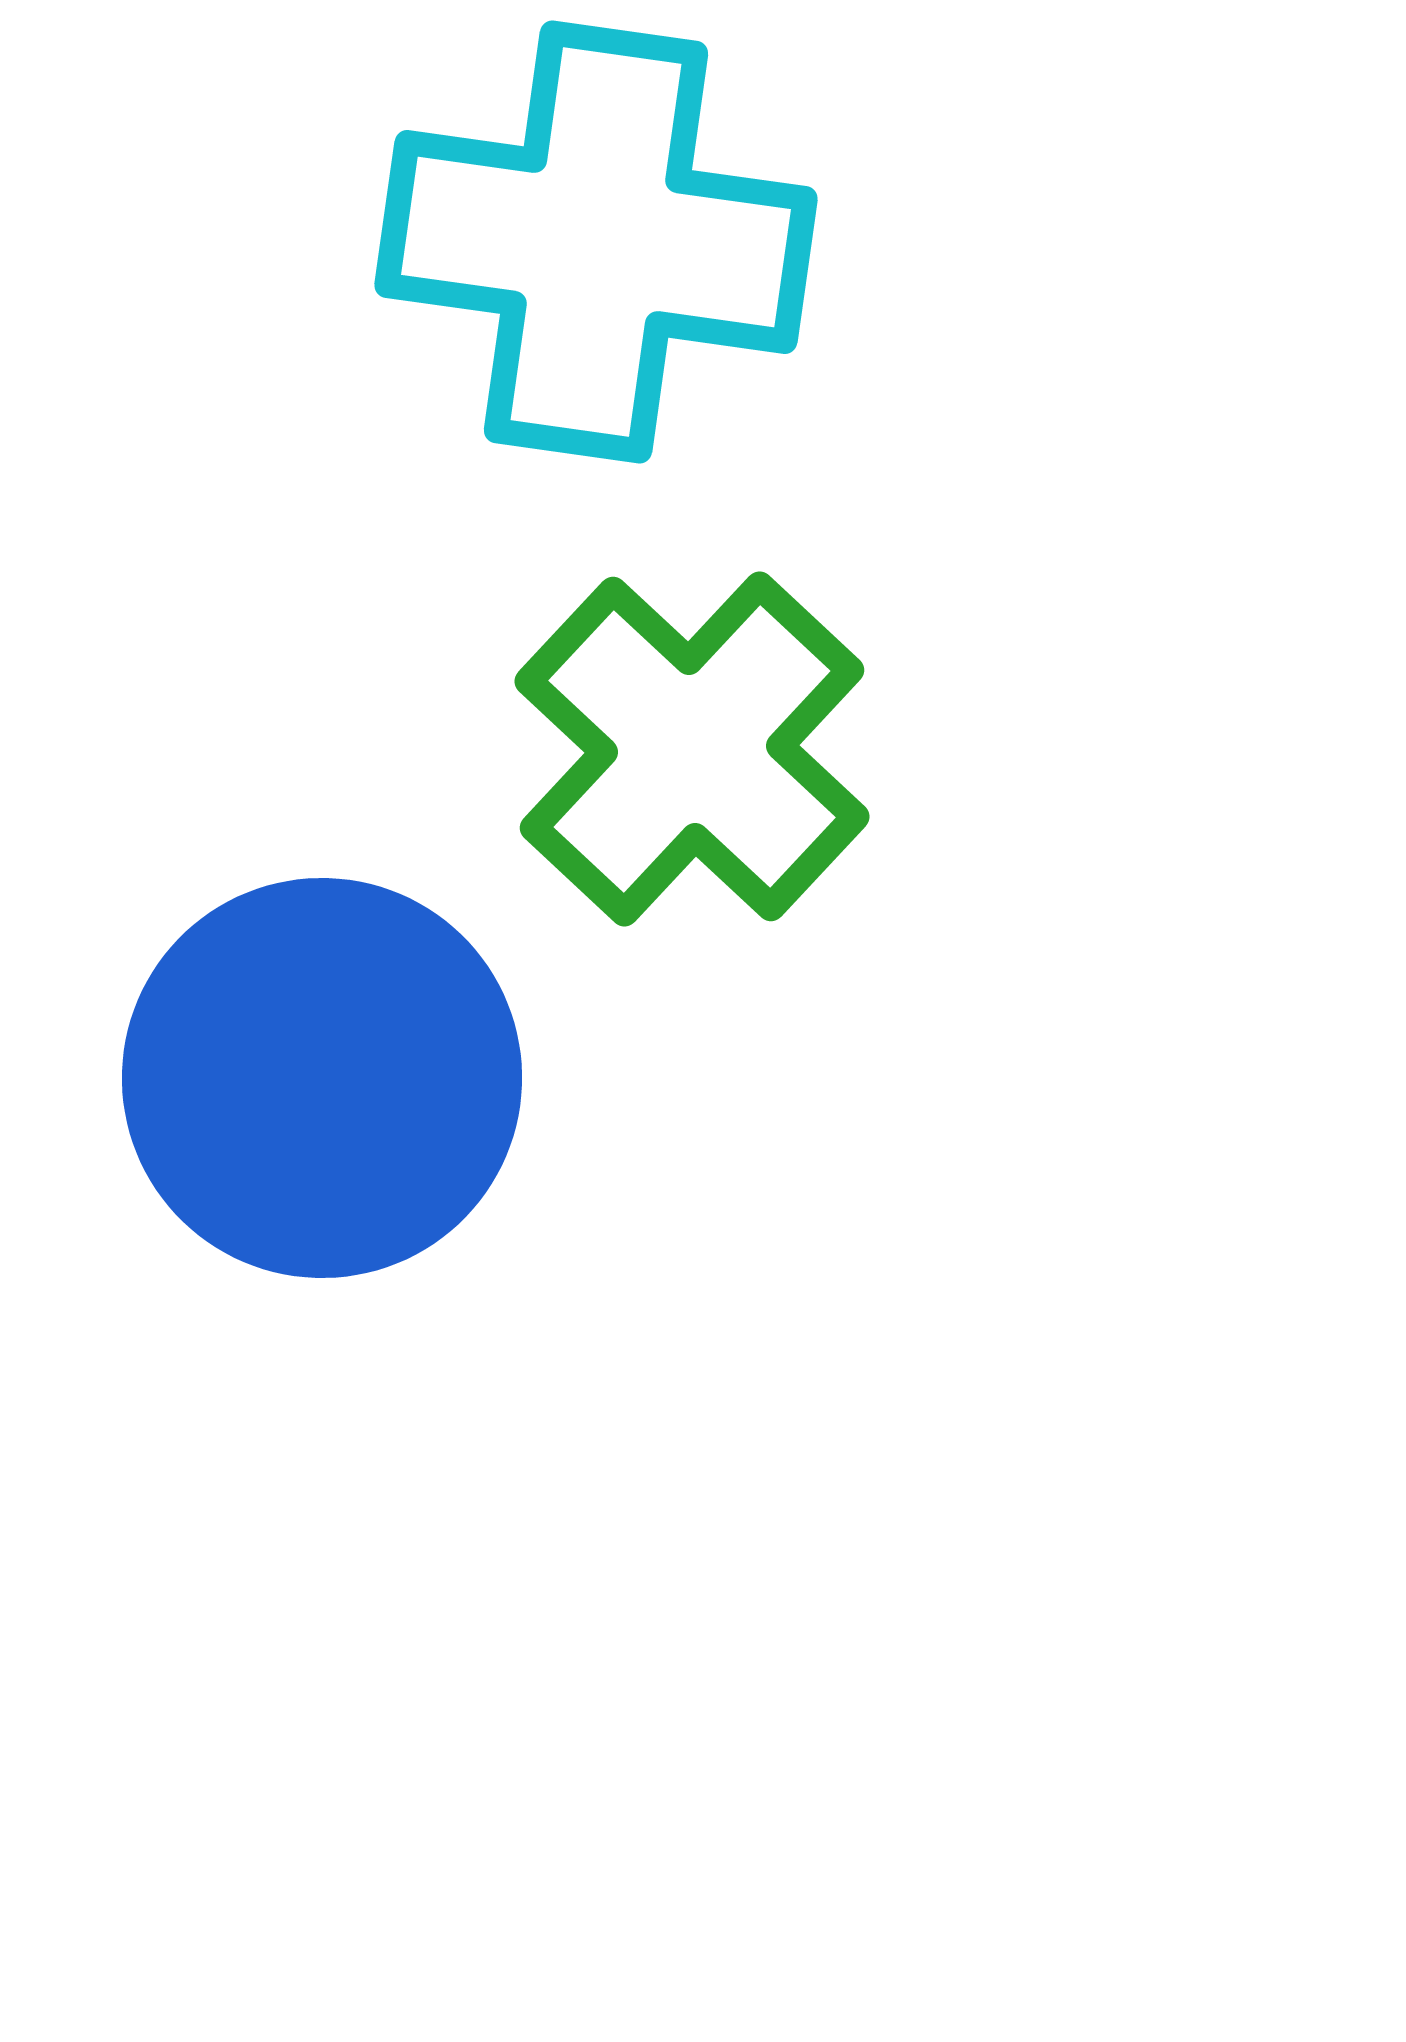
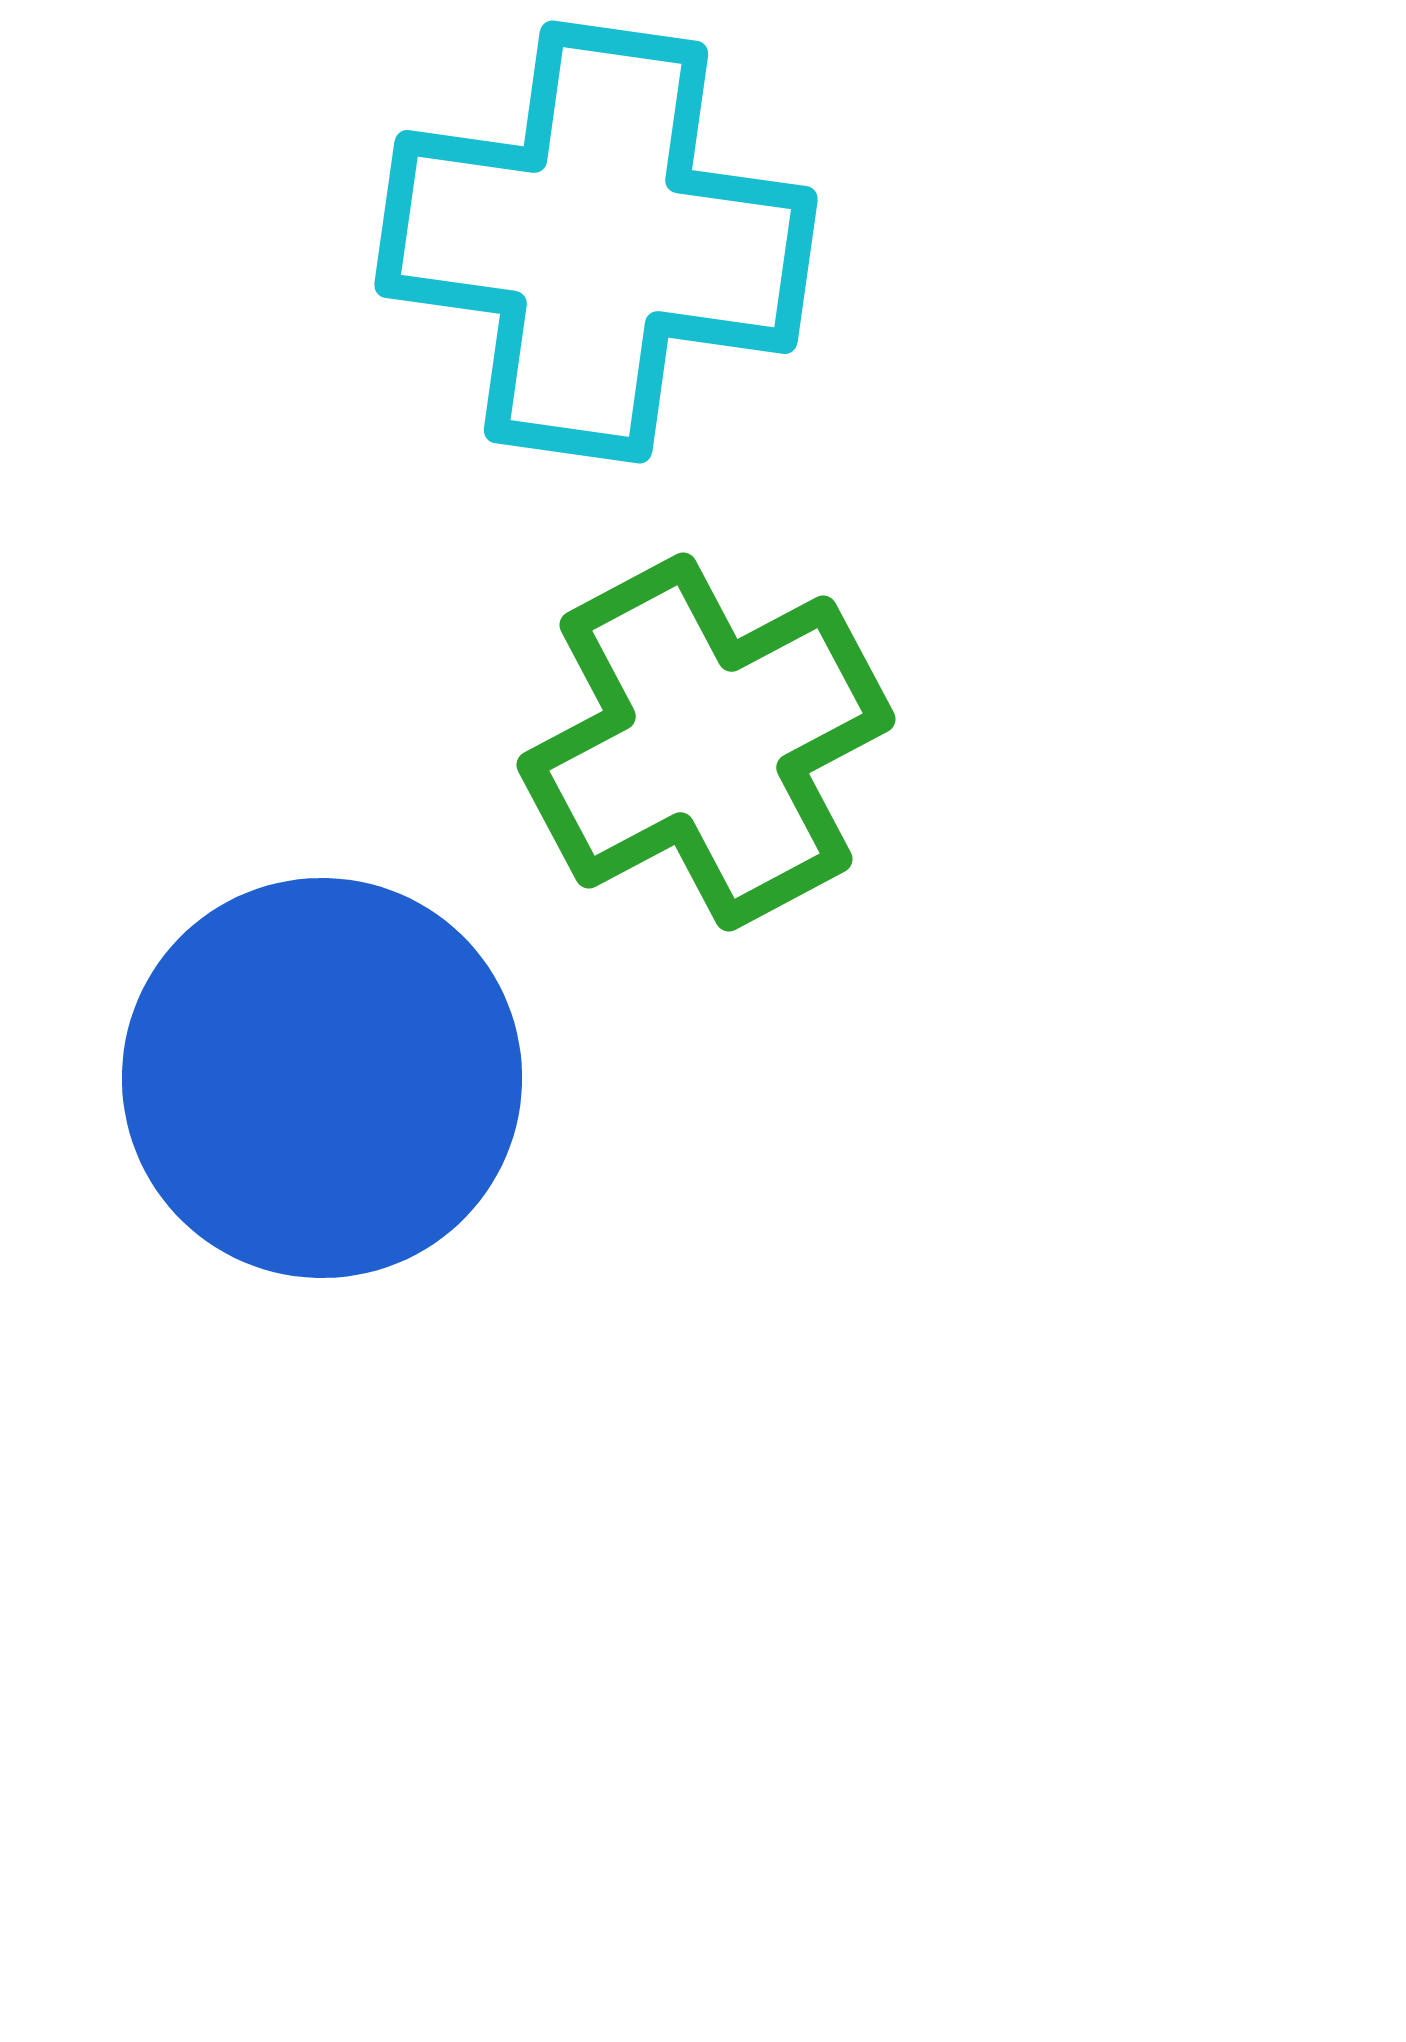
green cross: moved 14 px right, 7 px up; rotated 19 degrees clockwise
